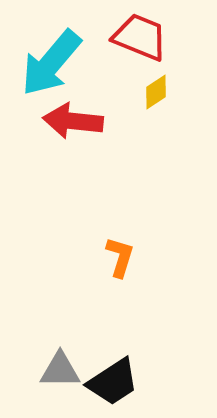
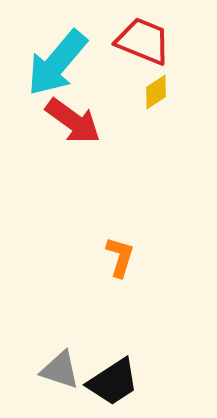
red trapezoid: moved 3 px right, 4 px down
cyan arrow: moved 6 px right
red arrow: rotated 150 degrees counterclockwise
gray triangle: rotated 18 degrees clockwise
